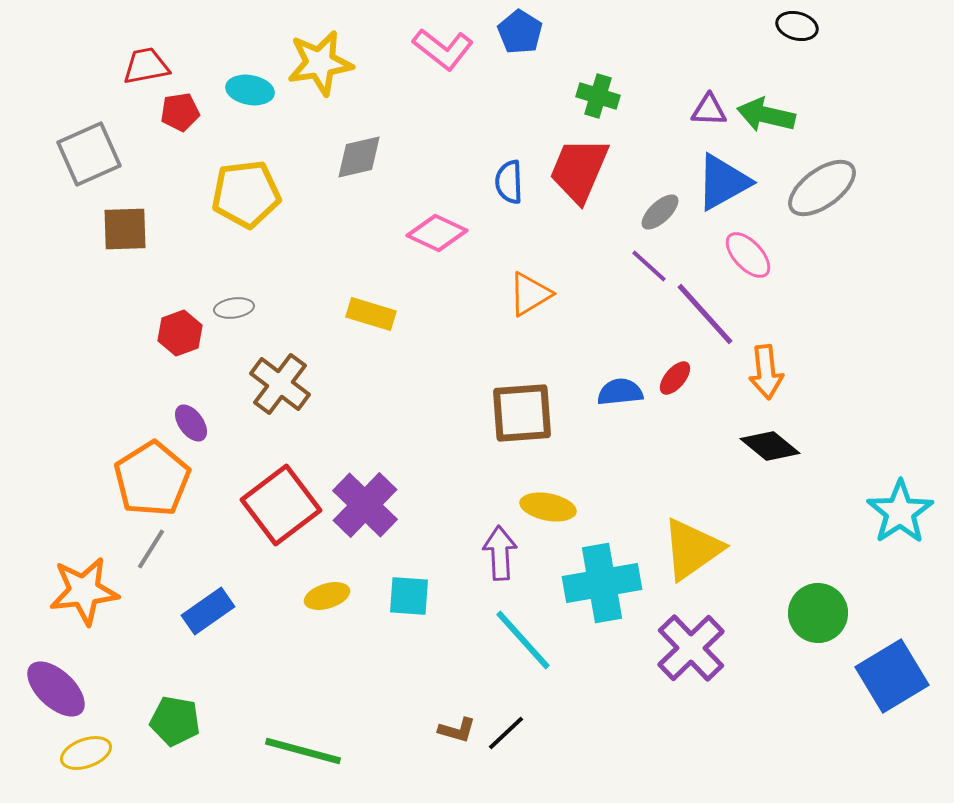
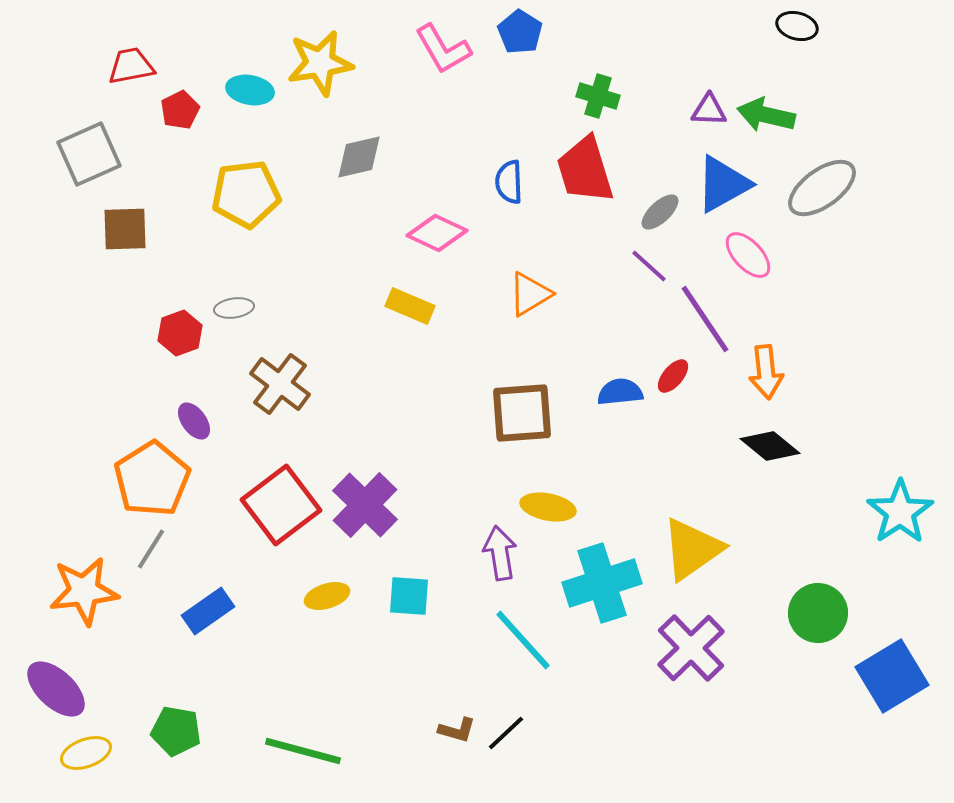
pink L-shape at (443, 49): rotated 22 degrees clockwise
red trapezoid at (146, 66): moved 15 px left
red pentagon at (180, 112): moved 2 px up; rotated 18 degrees counterclockwise
red trapezoid at (579, 170): moved 6 px right; rotated 40 degrees counterclockwise
blue triangle at (723, 182): moved 2 px down
yellow rectangle at (371, 314): moved 39 px right, 8 px up; rotated 6 degrees clockwise
purple line at (705, 314): moved 5 px down; rotated 8 degrees clockwise
red ellipse at (675, 378): moved 2 px left, 2 px up
purple ellipse at (191, 423): moved 3 px right, 2 px up
purple arrow at (500, 553): rotated 6 degrees counterclockwise
cyan cross at (602, 583): rotated 8 degrees counterclockwise
green pentagon at (175, 721): moved 1 px right, 10 px down
